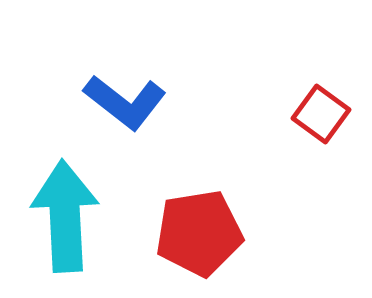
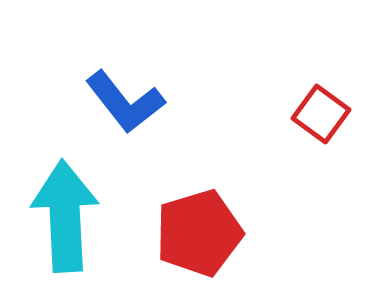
blue L-shape: rotated 14 degrees clockwise
red pentagon: rotated 8 degrees counterclockwise
